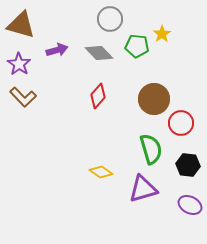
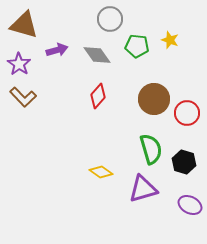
brown triangle: moved 3 px right
yellow star: moved 8 px right, 6 px down; rotated 18 degrees counterclockwise
gray diamond: moved 2 px left, 2 px down; rotated 8 degrees clockwise
red circle: moved 6 px right, 10 px up
black hexagon: moved 4 px left, 3 px up; rotated 10 degrees clockwise
